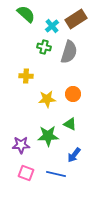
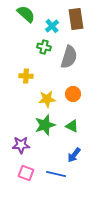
brown rectangle: rotated 65 degrees counterclockwise
gray semicircle: moved 5 px down
green triangle: moved 2 px right, 2 px down
green star: moved 3 px left, 11 px up; rotated 15 degrees counterclockwise
